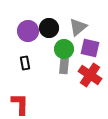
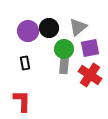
purple square: rotated 24 degrees counterclockwise
red L-shape: moved 2 px right, 3 px up
